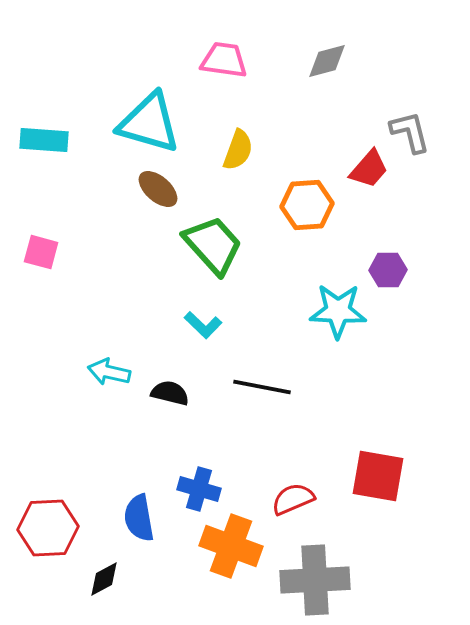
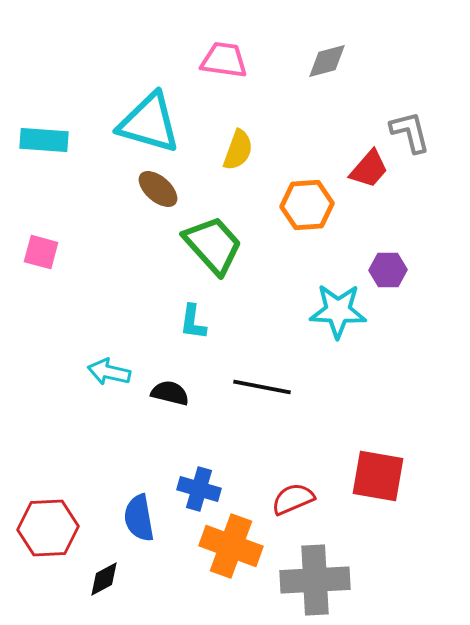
cyan L-shape: moved 10 px left, 3 px up; rotated 54 degrees clockwise
